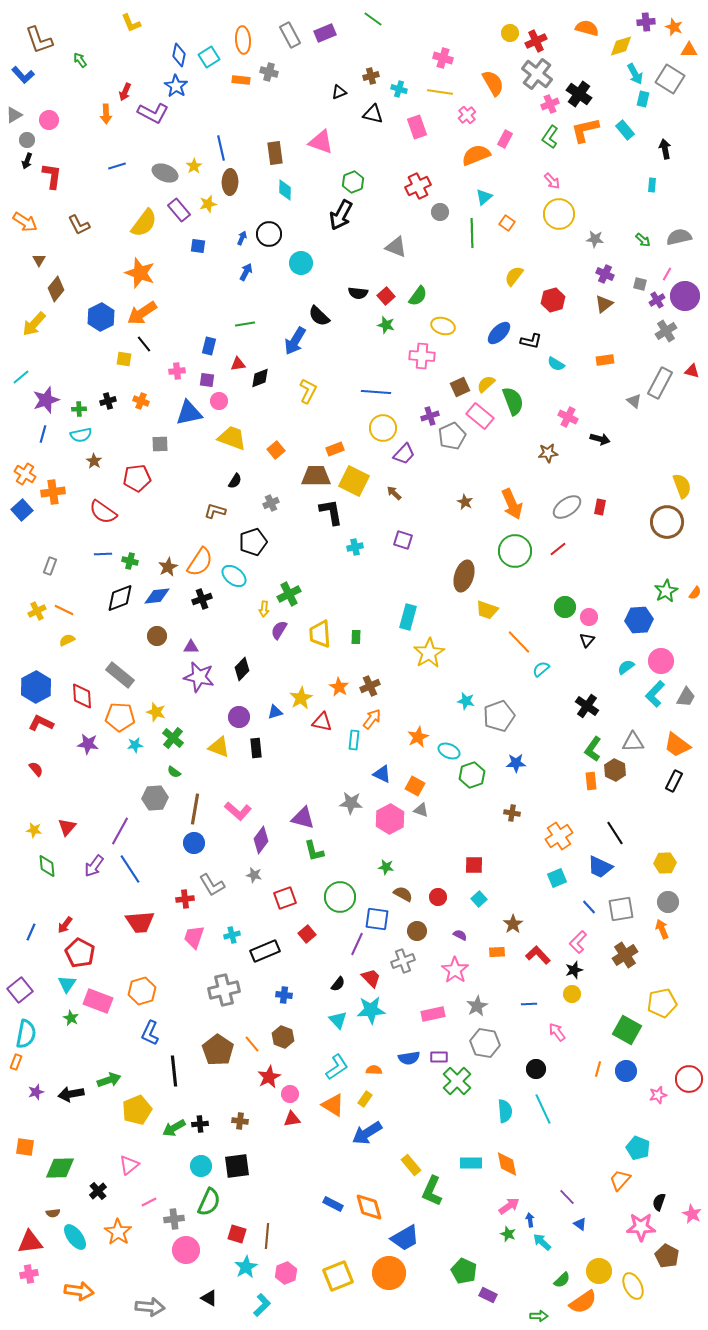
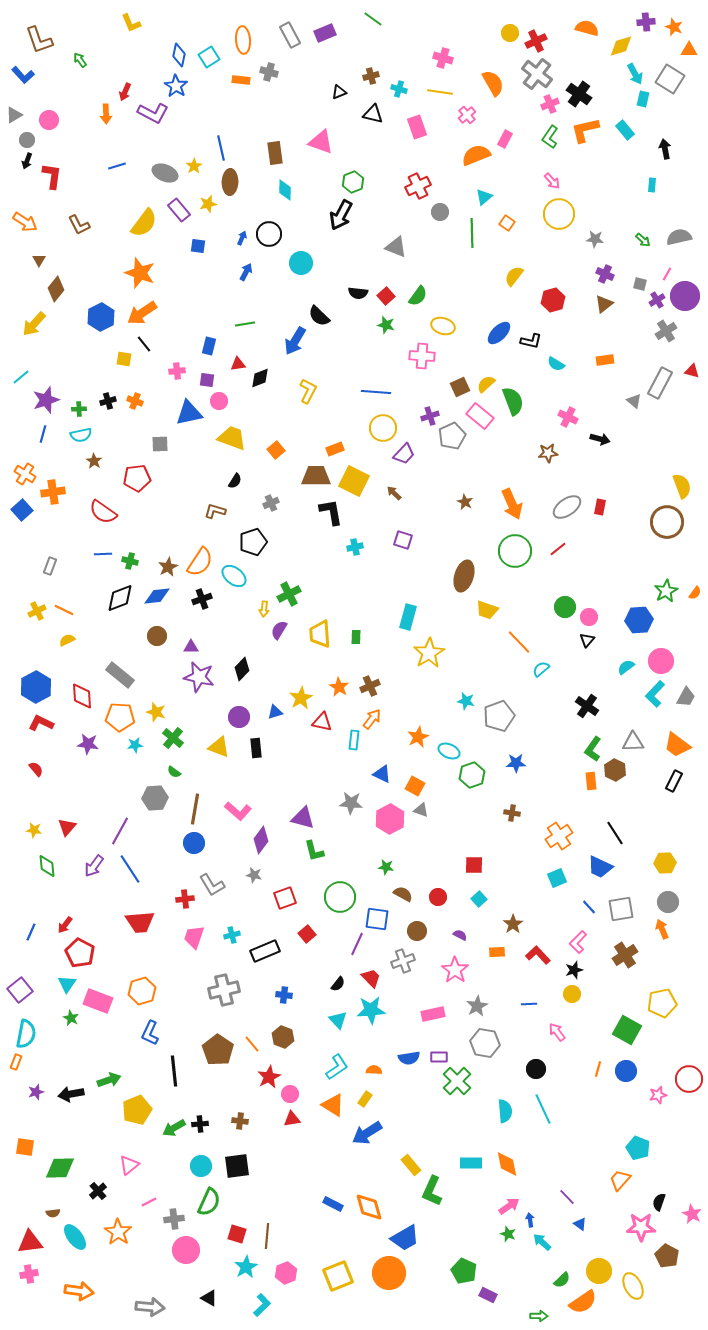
orange cross at (141, 401): moved 6 px left
